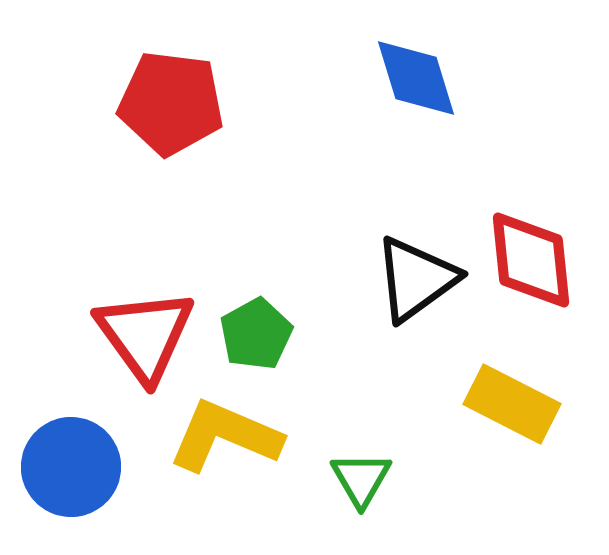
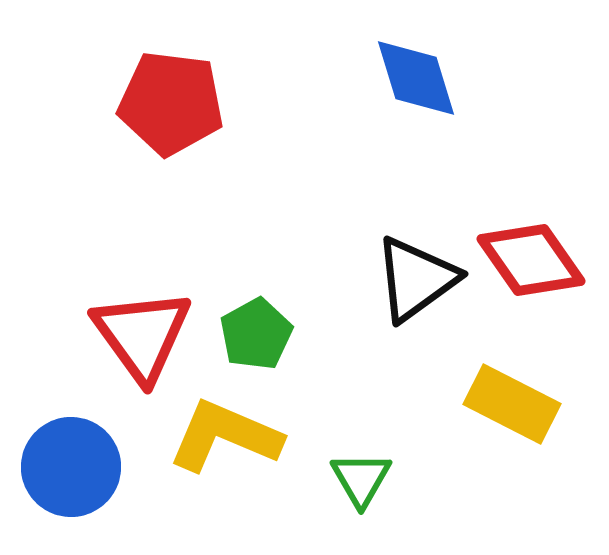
red diamond: rotated 29 degrees counterclockwise
red triangle: moved 3 px left
